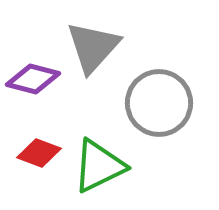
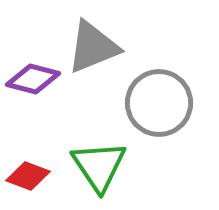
gray triangle: rotated 26 degrees clockwise
red diamond: moved 11 px left, 23 px down
green triangle: rotated 38 degrees counterclockwise
